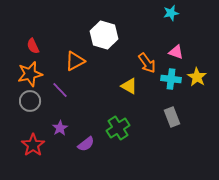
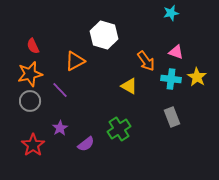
orange arrow: moved 1 px left, 2 px up
green cross: moved 1 px right, 1 px down
